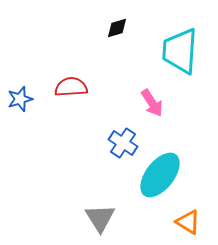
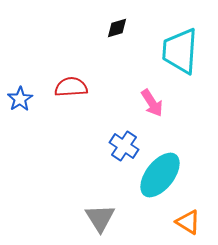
blue star: rotated 15 degrees counterclockwise
blue cross: moved 1 px right, 3 px down
